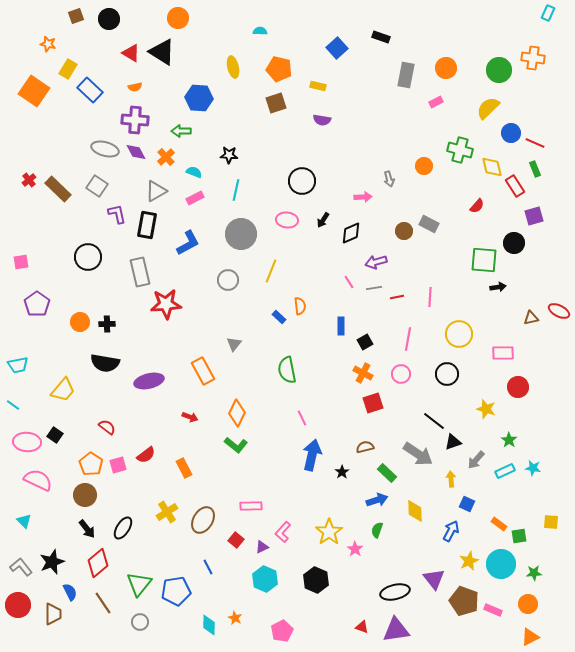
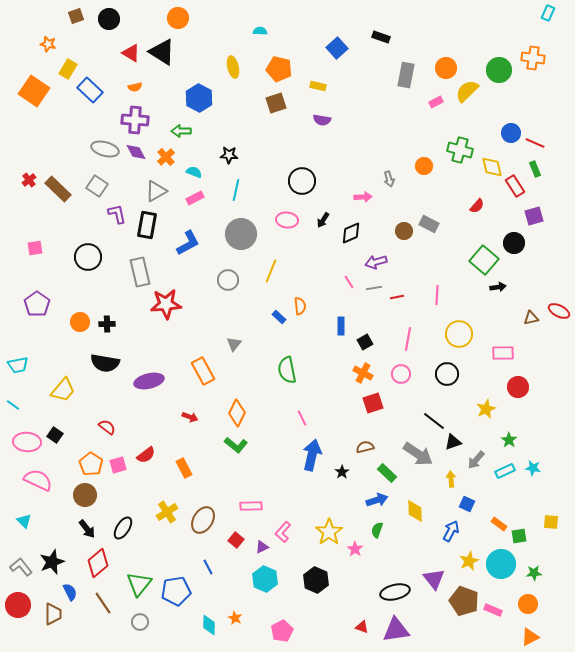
blue hexagon at (199, 98): rotated 24 degrees clockwise
yellow semicircle at (488, 108): moved 21 px left, 17 px up
green square at (484, 260): rotated 36 degrees clockwise
pink square at (21, 262): moved 14 px right, 14 px up
pink line at (430, 297): moved 7 px right, 2 px up
yellow star at (486, 409): rotated 30 degrees clockwise
